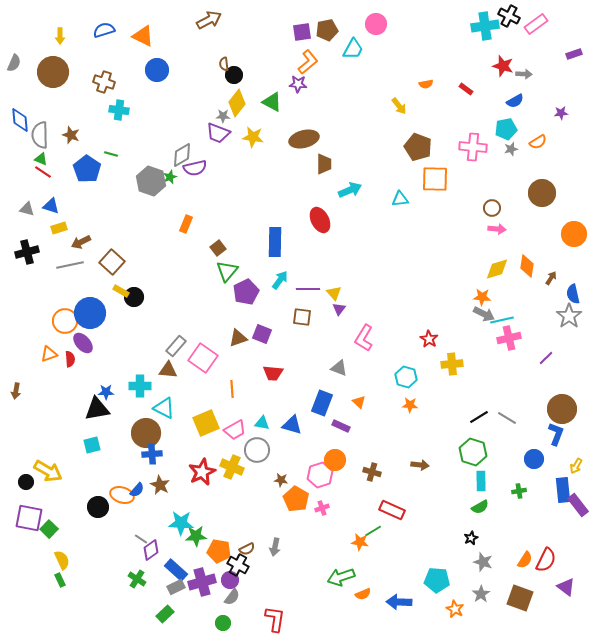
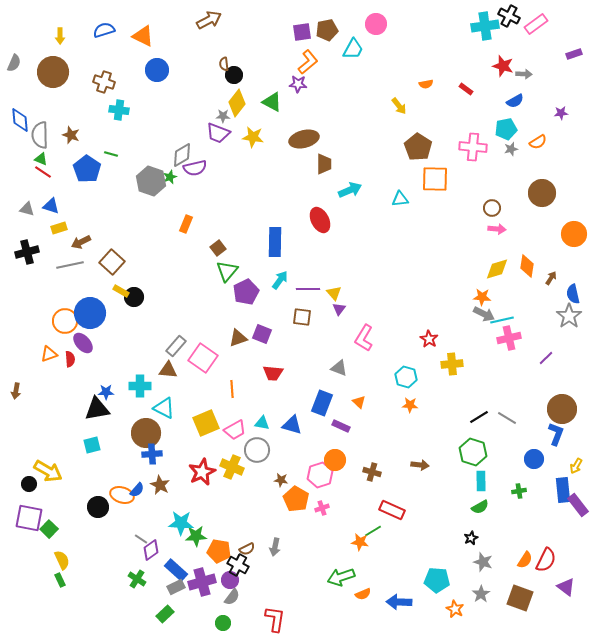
brown pentagon at (418, 147): rotated 12 degrees clockwise
black circle at (26, 482): moved 3 px right, 2 px down
